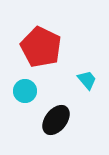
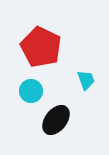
cyan trapezoid: moved 1 px left; rotated 20 degrees clockwise
cyan circle: moved 6 px right
